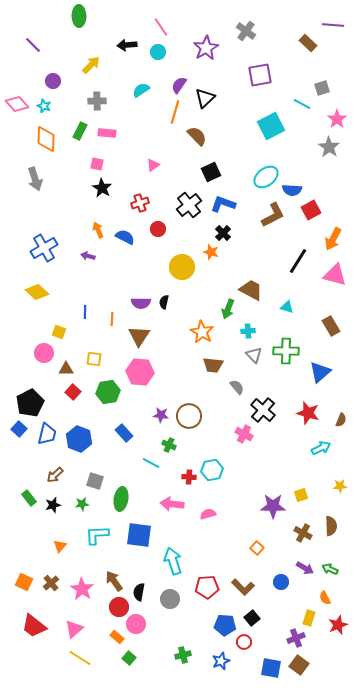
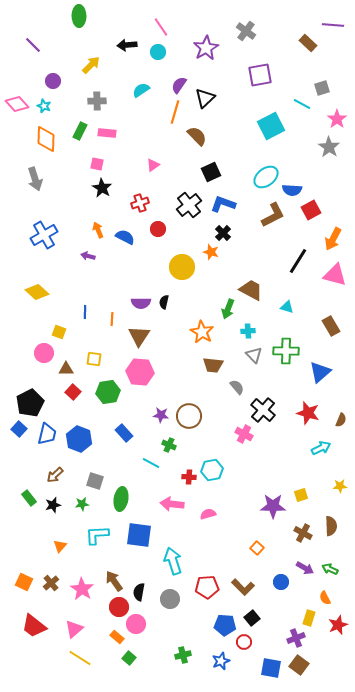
blue cross at (44, 248): moved 13 px up
